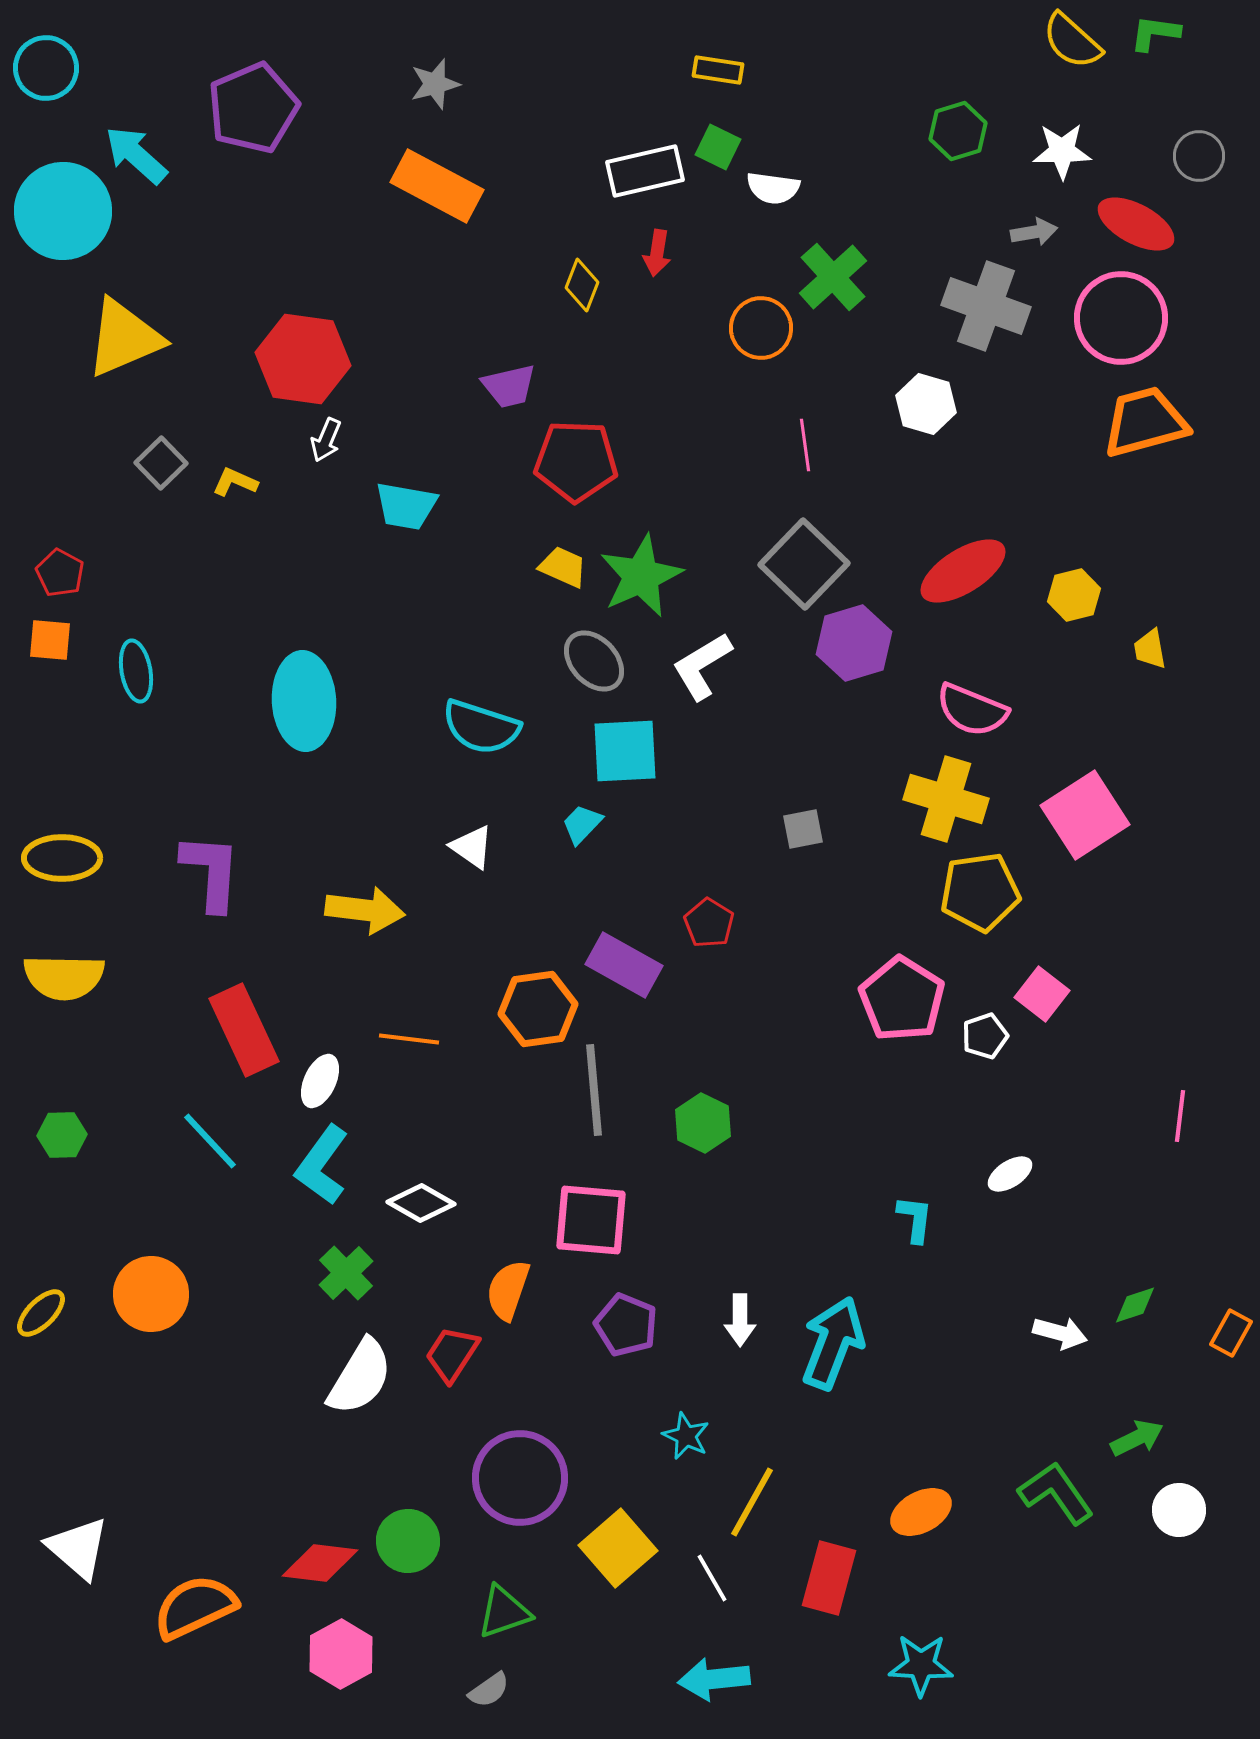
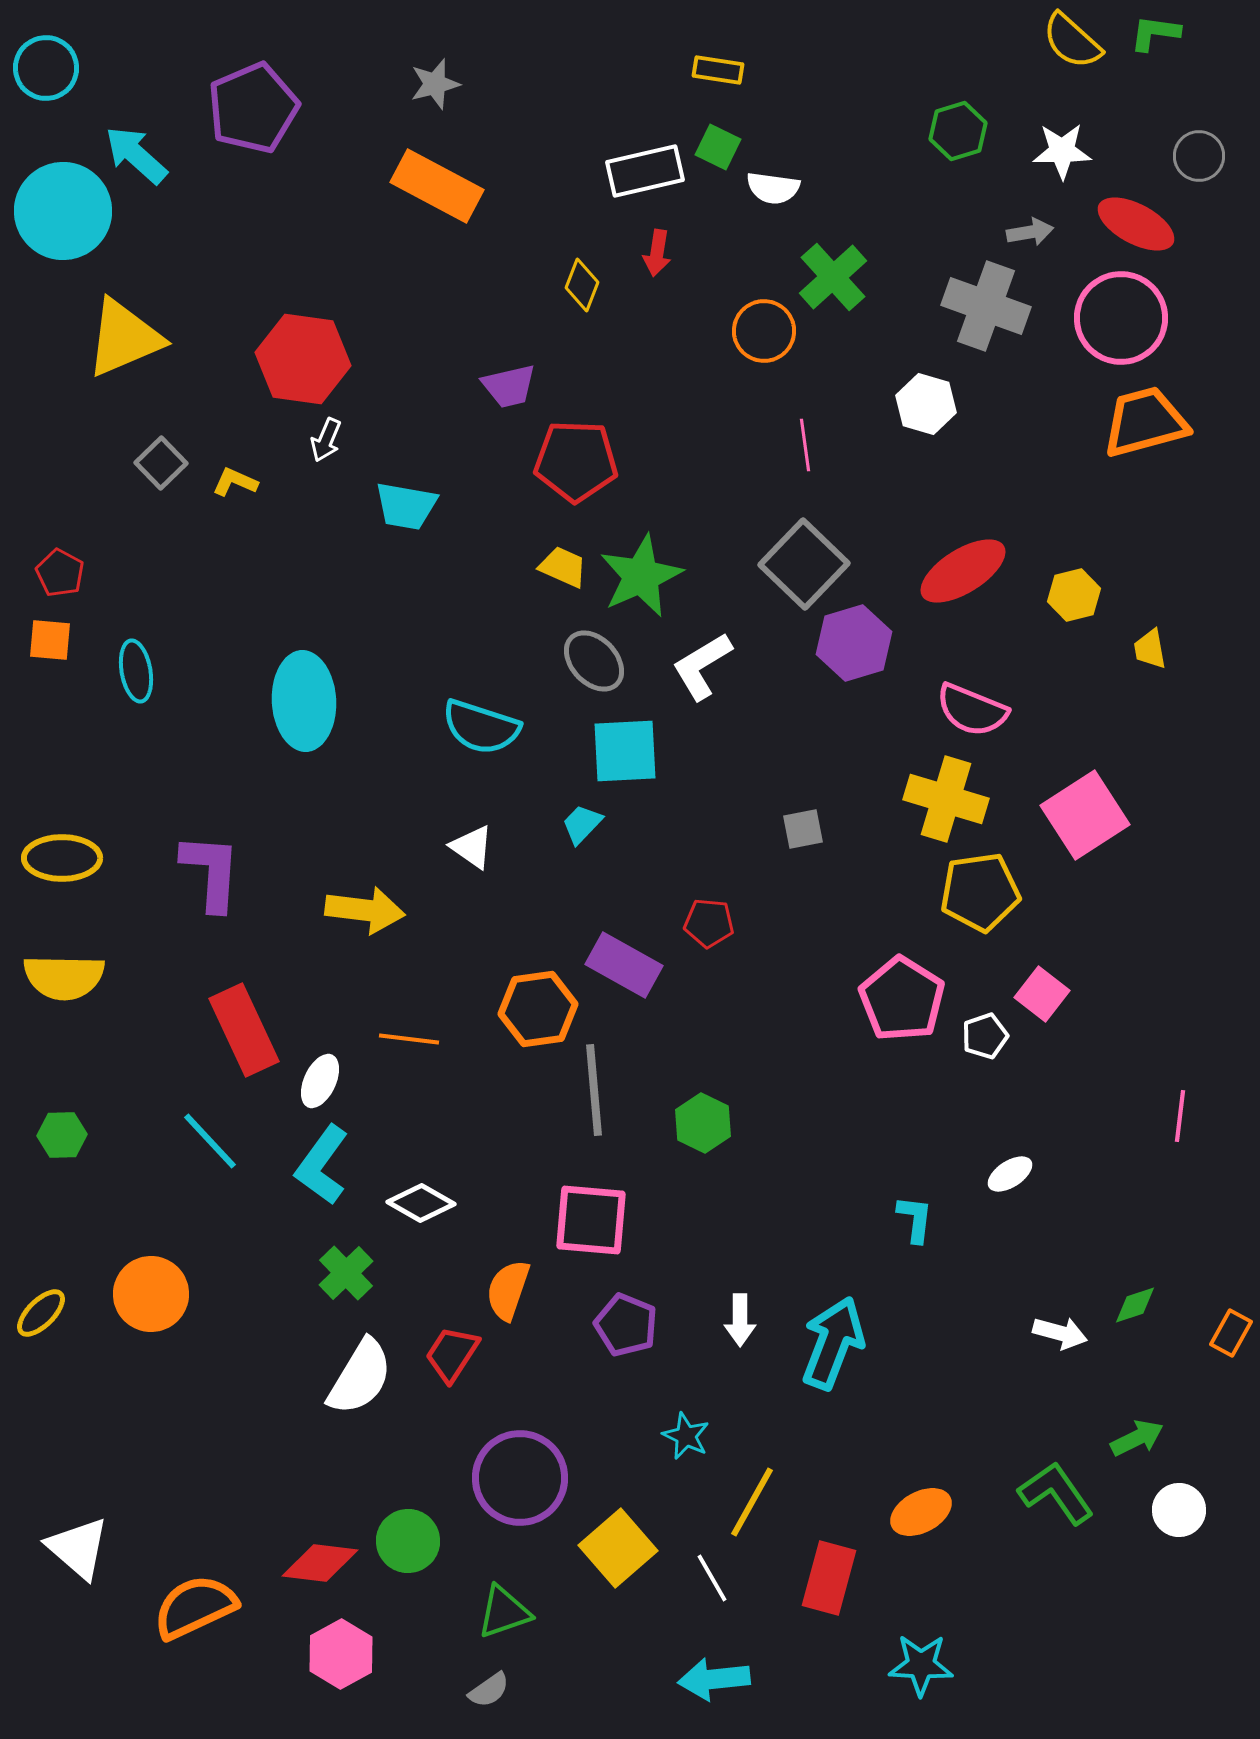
gray arrow at (1034, 232): moved 4 px left
orange circle at (761, 328): moved 3 px right, 3 px down
red pentagon at (709, 923): rotated 27 degrees counterclockwise
